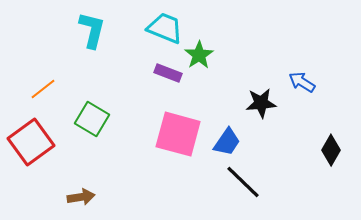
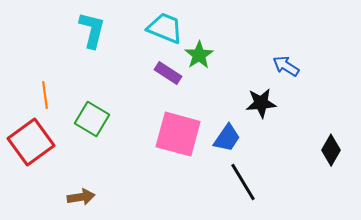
purple rectangle: rotated 12 degrees clockwise
blue arrow: moved 16 px left, 16 px up
orange line: moved 2 px right, 6 px down; rotated 60 degrees counterclockwise
blue trapezoid: moved 4 px up
black line: rotated 15 degrees clockwise
